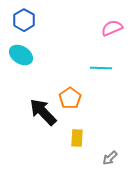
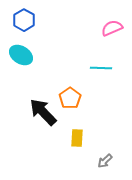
gray arrow: moved 5 px left, 3 px down
